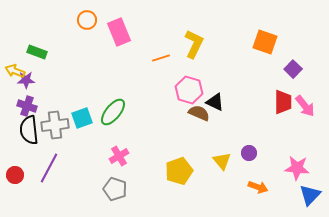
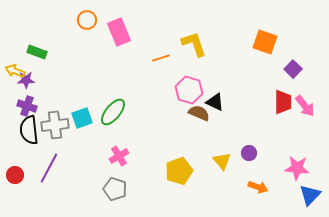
yellow L-shape: rotated 44 degrees counterclockwise
